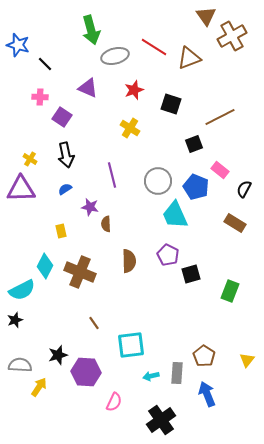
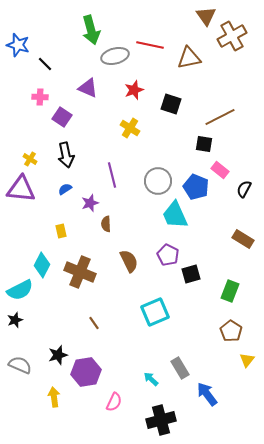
red line at (154, 47): moved 4 px left, 2 px up; rotated 20 degrees counterclockwise
brown triangle at (189, 58): rotated 10 degrees clockwise
black square at (194, 144): moved 10 px right; rotated 30 degrees clockwise
purple triangle at (21, 189): rotated 8 degrees clockwise
purple star at (90, 207): moved 4 px up; rotated 30 degrees counterclockwise
brown rectangle at (235, 223): moved 8 px right, 16 px down
brown semicircle at (129, 261): rotated 25 degrees counterclockwise
cyan diamond at (45, 266): moved 3 px left, 1 px up
cyan semicircle at (22, 290): moved 2 px left
cyan square at (131, 345): moved 24 px right, 33 px up; rotated 16 degrees counterclockwise
brown pentagon at (204, 356): moved 27 px right, 25 px up
gray semicircle at (20, 365): rotated 20 degrees clockwise
purple hexagon at (86, 372): rotated 12 degrees counterclockwise
gray rectangle at (177, 373): moved 3 px right, 5 px up; rotated 35 degrees counterclockwise
cyan arrow at (151, 376): moved 3 px down; rotated 56 degrees clockwise
yellow arrow at (39, 387): moved 15 px right, 10 px down; rotated 42 degrees counterclockwise
blue arrow at (207, 394): rotated 15 degrees counterclockwise
black cross at (161, 420): rotated 20 degrees clockwise
